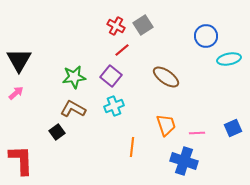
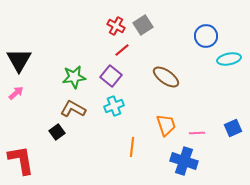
red L-shape: rotated 8 degrees counterclockwise
